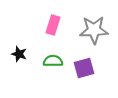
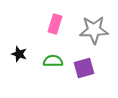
pink rectangle: moved 2 px right, 1 px up
